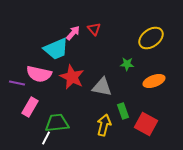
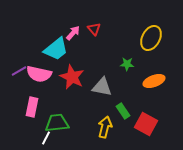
yellow ellipse: rotated 25 degrees counterclockwise
cyan trapezoid: rotated 16 degrees counterclockwise
purple line: moved 2 px right, 12 px up; rotated 42 degrees counterclockwise
pink rectangle: moved 2 px right; rotated 18 degrees counterclockwise
green rectangle: rotated 14 degrees counterclockwise
yellow arrow: moved 1 px right, 2 px down
